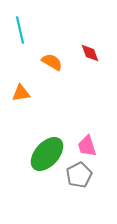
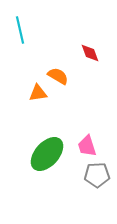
orange semicircle: moved 6 px right, 14 px down
orange triangle: moved 17 px right
gray pentagon: moved 18 px right; rotated 25 degrees clockwise
